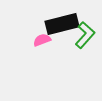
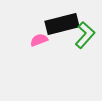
pink semicircle: moved 3 px left
